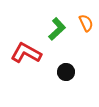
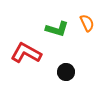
orange semicircle: moved 1 px right
green L-shape: rotated 60 degrees clockwise
